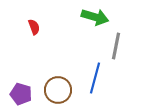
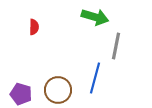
red semicircle: rotated 21 degrees clockwise
